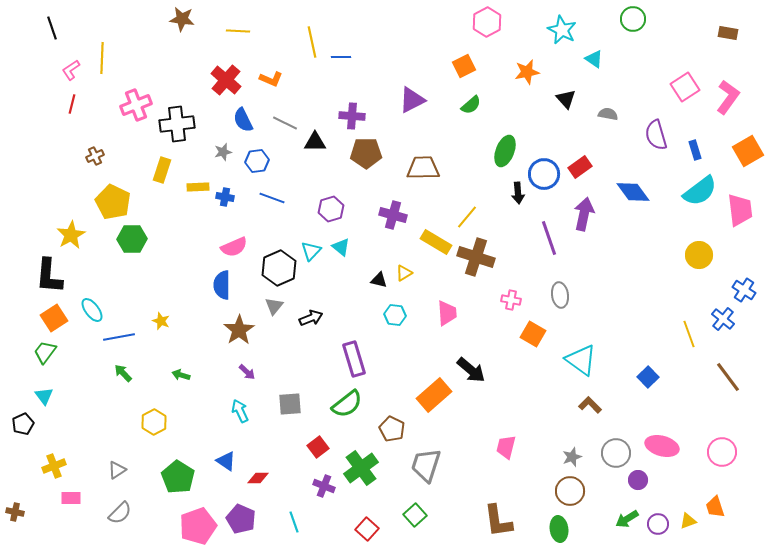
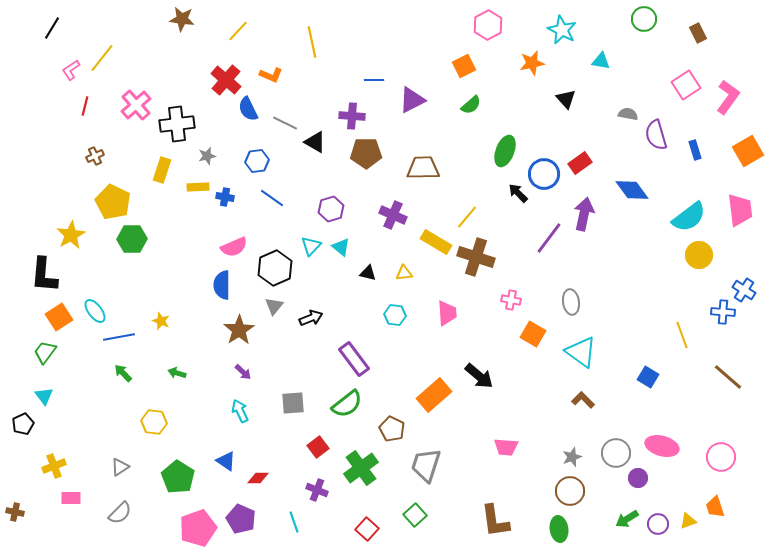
green circle at (633, 19): moved 11 px right
pink hexagon at (487, 22): moved 1 px right, 3 px down
black line at (52, 28): rotated 50 degrees clockwise
yellow line at (238, 31): rotated 50 degrees counterclockwise
brown rectangle at (728, 33): moved 30 px left; rotated 54 degrees clockwise
blue line at (341, 57): moved 33 px right, 23 px down
yellow line at (102, 58): rotated 36 degrees clockwise
cyan triangle at (594, 59): moved 7 px right, 2 px down; rotated 24 degrees counterclockwise
orange star at (527, 72): moved 5 px right, 9 px up
orange L-shape at (271, 79): moved 4 px up
pink square at (685, 87): moved 1 px right, 2 px up
red line at (72, 104): moved 13 px right, 2 px down
pink cross at (136, 105): rotated 20 degrees counterclockwise
gray semicircle at (608, 114): moved 20 px right
blue semicircle at (243, 120): moved 5 px right, 11 px up
black triangle at (315, 142): rotated 30 degrees clockwise
gray star at (223, 152): moved 16 px left, 4 px down
red rectangle at (580, 167): moved 4 px up
cyan semicircle at (700, 191): moved 11 px left, 26 px down
blue diamond at (633, 192): moved 1 px left, 2 px up
black arrow at (518, 193): rotated 140 degrees clockwise
blue line at (272, 198): rotated 15 degrees clockwise
purple cross at (393, 215): rotated 8 degrees clockwise
purple line at (549, 238): rotated 56 degrees clockwise
cyan triangle at (311, 251): moved 5 px up
black hexagon at (279, 268): moved 4 px left
yellow triangle at (404, 273): rotated 24 degrees clockwise
black L-shape at (49, 276): moved 5 px left, 1 px up
black triangle at (379, 280): moved 11 px left, 7 px up
gray ellipse at (560, 295): moved 11 px right, 7 px down
cyan ellipse at (92, 310): moved 3 px right, 1 px down
orange square at (54, 318): moved 5 px right, 1 px up
blue cross at (723, 319): moved 7 px up; rotated 35 degrees counterclockwise
yellow line at (689, 334): moved 7 px left, 1 px down
purple rectangle at (354, 359): rotated 20 degrees counterclockwise
cyan triangle at (581, 360): moved 8 px up
black arrow at (471, 370): moved 8 px right, 6 px down
purple arrow at (247, 372): moved 4 px left
green arrow at (181, 375): moved 4 px left, 2 px up
blue square at (648, 377): rotated 15 degrees counterclockwise
brown line at (728, 377): rotated 12 degrees counterclockwise
gray square at (290, 404): moved 3 px right, 1 px up
brown L-shape at (590, 405): moved 7 px left, 5 px up
yellow hexagon at (154, 422): rotated 25 degrees counterclockwise
pink trapezoid at (506, 447): rotated 100 degrees counterclockwise
pink circle at (722, 452): moved 1 px left, 5 px down
gray triangle at (117, 470): moved 3 px right, 3 px up
purple circle at (638, 480): moved 2 px up
purple cross at (324, 486): moved 7 px left, 4 px down
brown L-shape at (498, 521): moved 3 px left
pink pentagon at (198, 526): moved 2 px down
